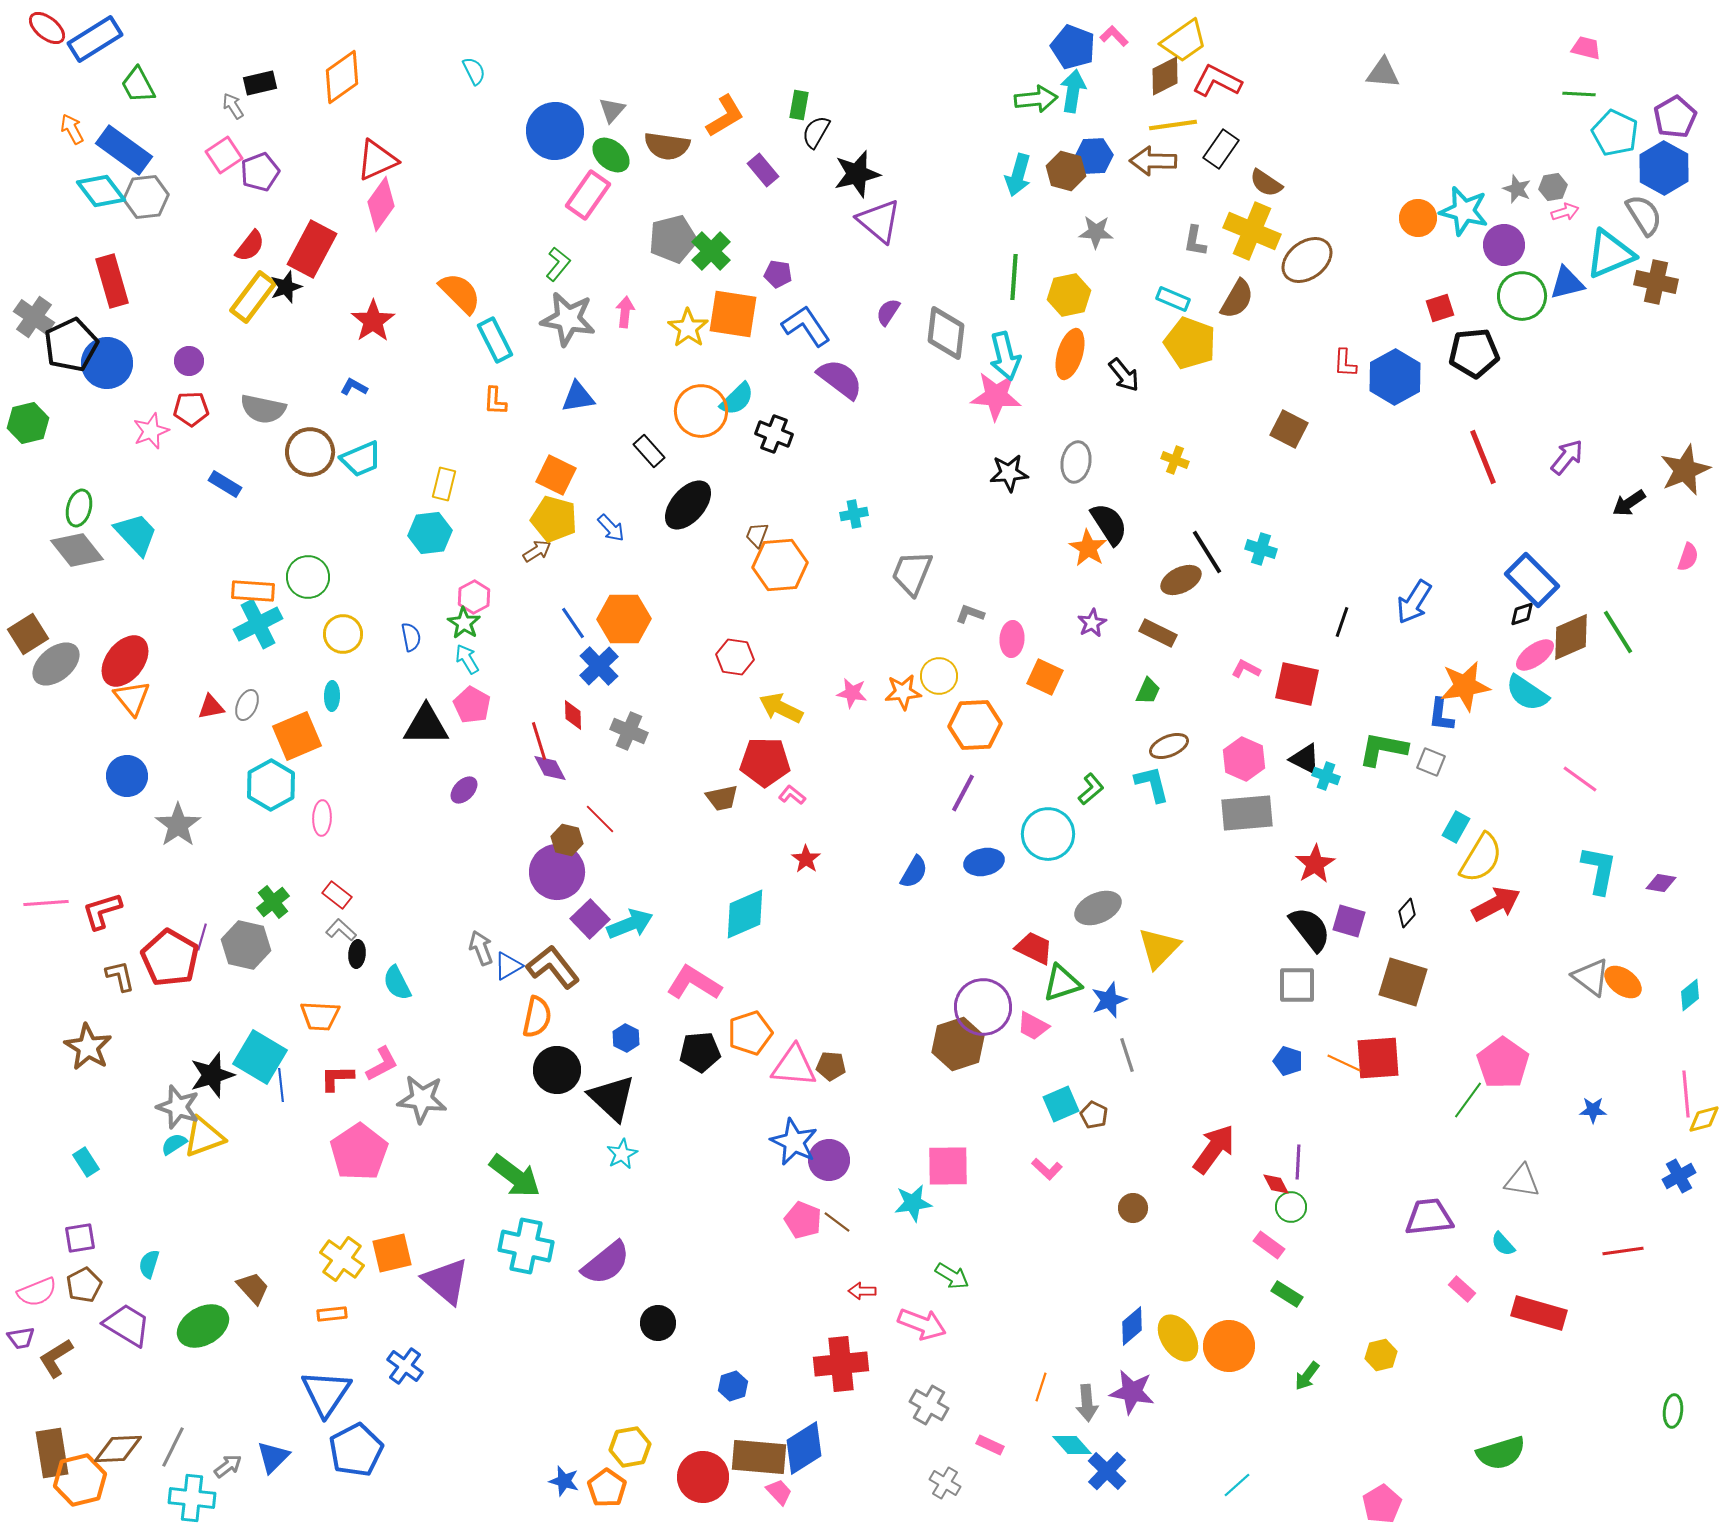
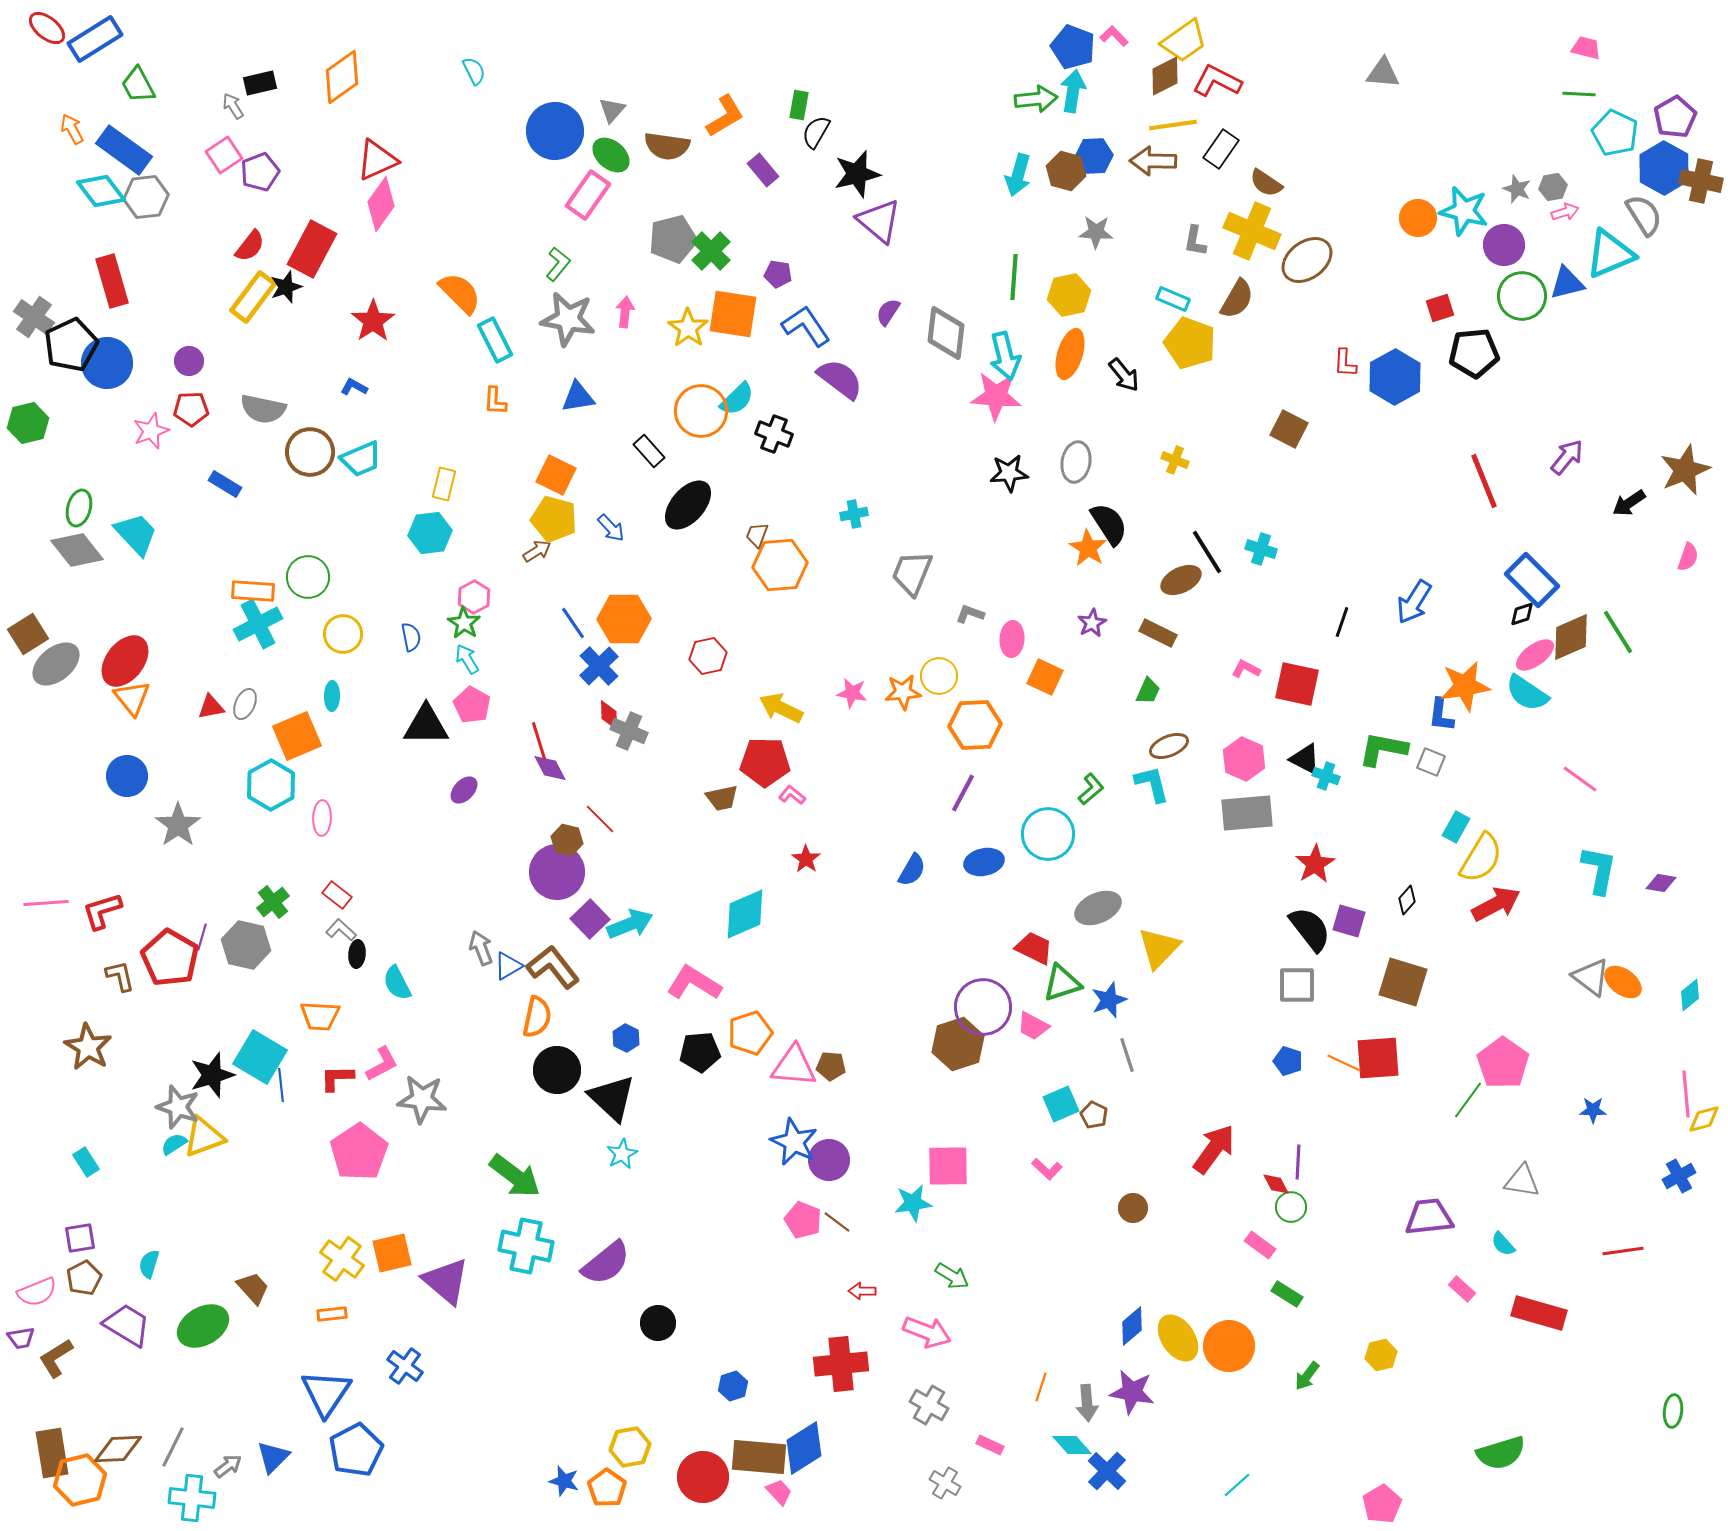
brown cross at (1656, 282): moved 45 px right, 101 px up
red line at (1483, 457): moved 1 px right, 24 px down
red hexagon at (735, 657): moved 27 px left, 1 px up; rotated 21 degrees counterclockwise
gray ellipse at (247, 705): moved 2 px left, 1 px up
red diamond at (573, 715): moved 36 px right
blue semicircle at (914, 872): moved 2 px left, 2 px up
black diamond at (1407, 913): moved 13 px up
pink rectangle at (1269, 1245): moved 9 px left
brown pentagon at (84, 1285): moved 7 px up
pink arrow at (922, 1324): moved 5 px right, 8 px down
